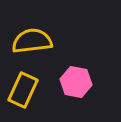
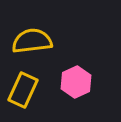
pink hexagon: rotated 24 degrees clockwise
